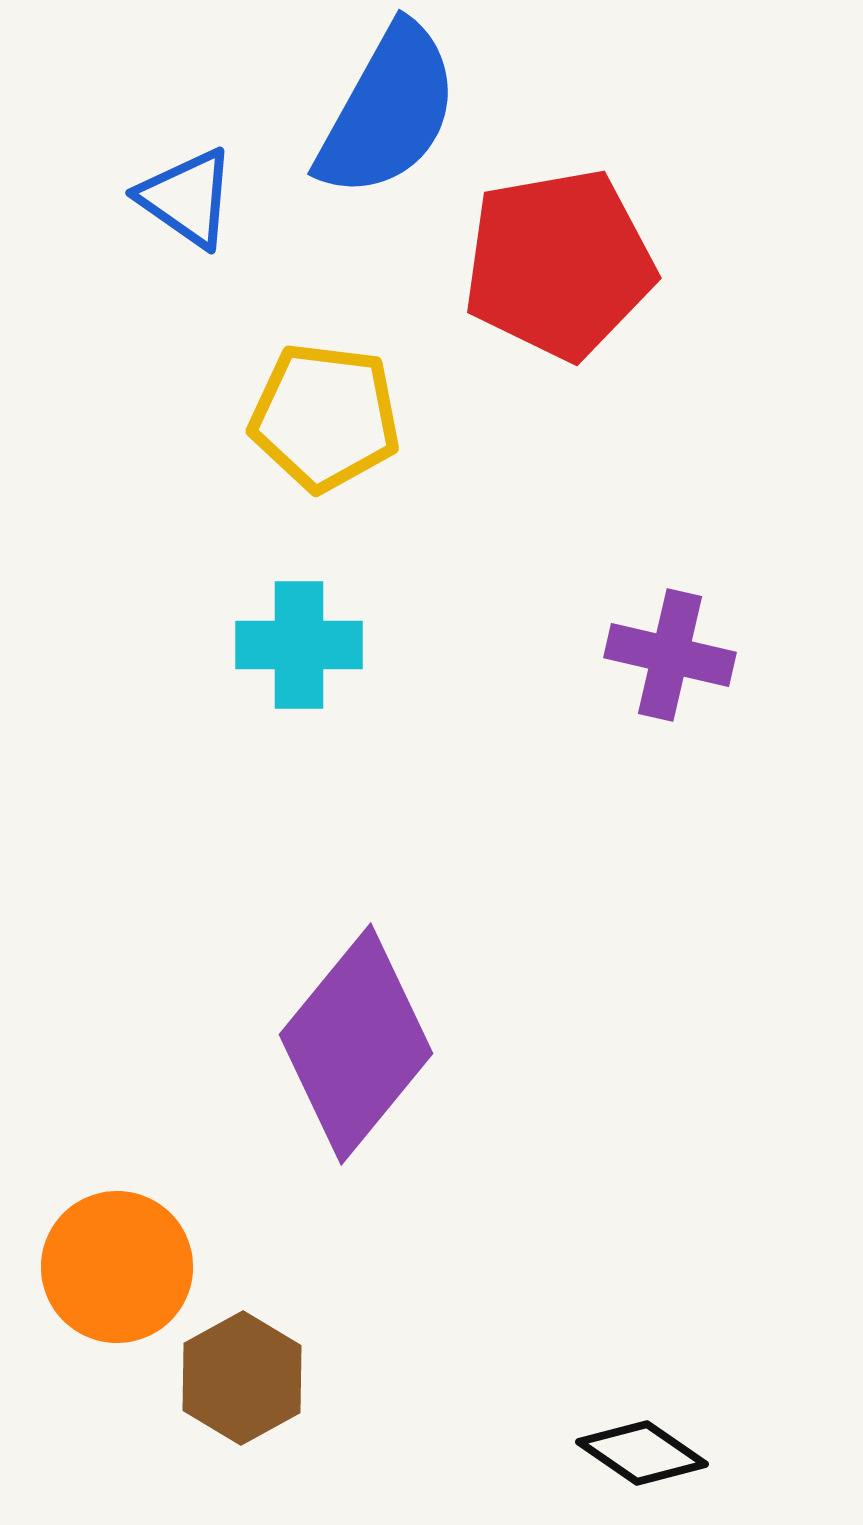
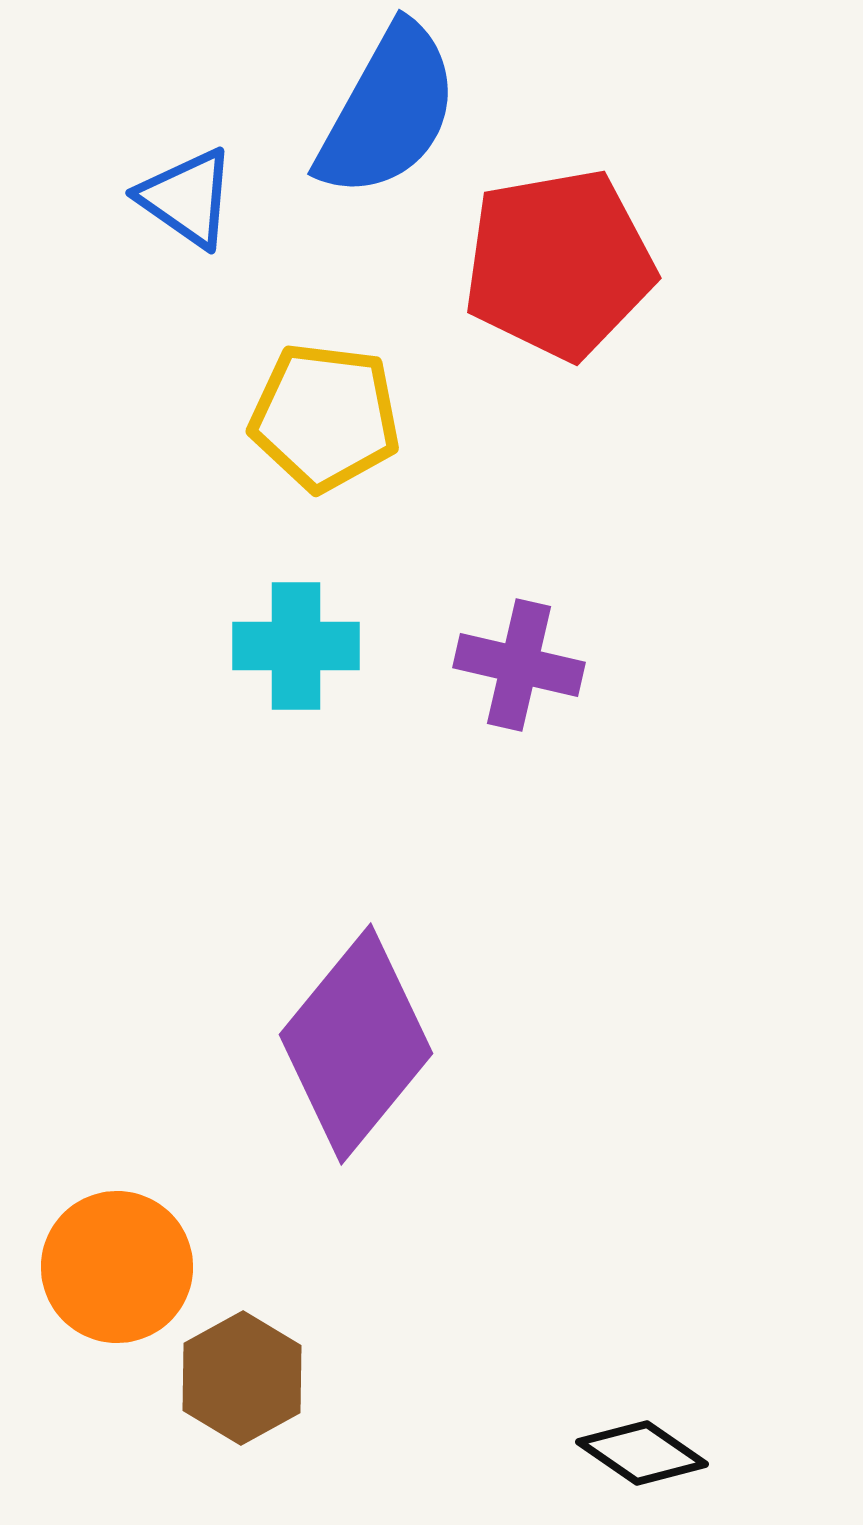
cyan cross: moved 3 px left, 1 px down
purple cross: moved 151 px left, 10 px down
